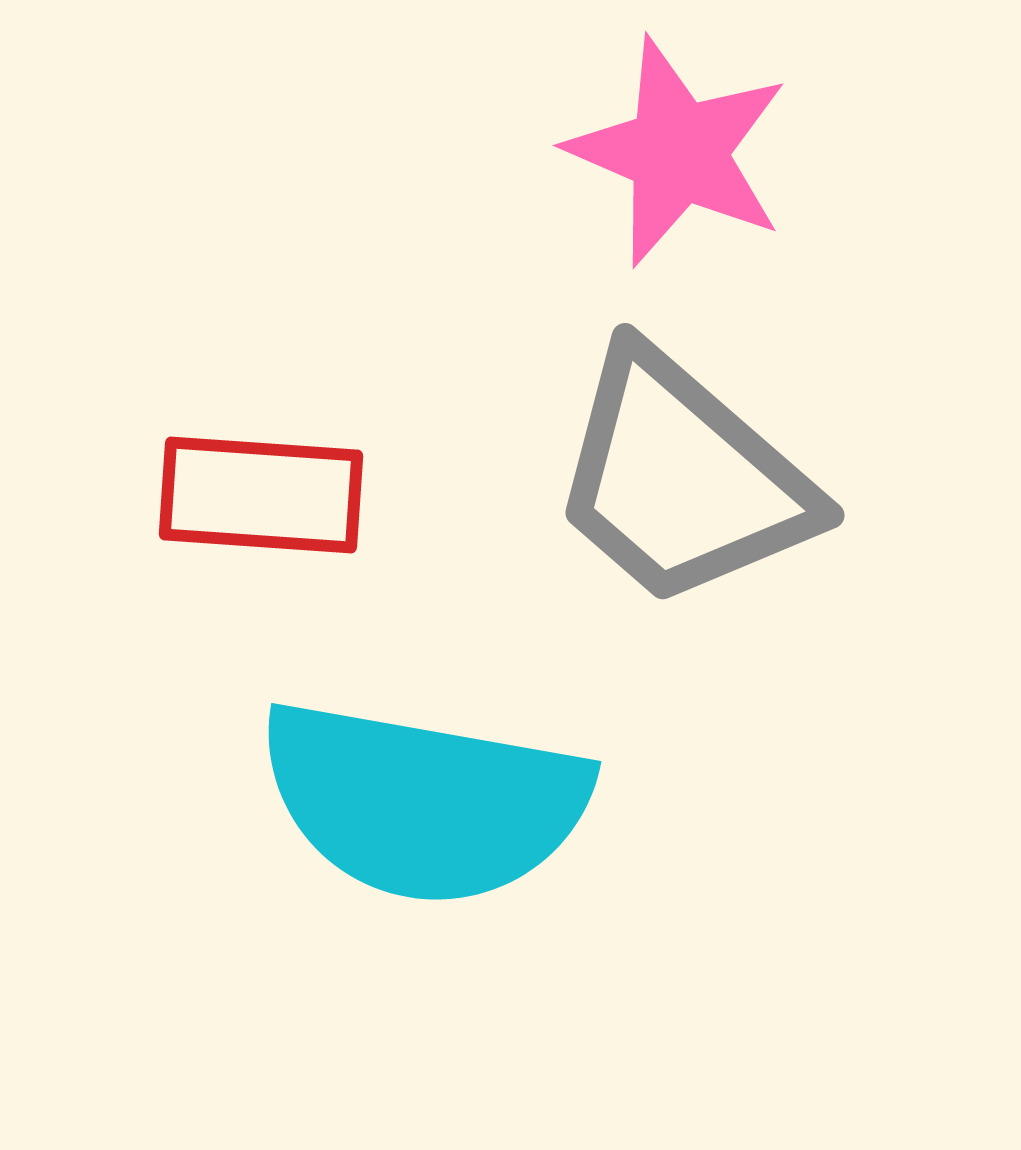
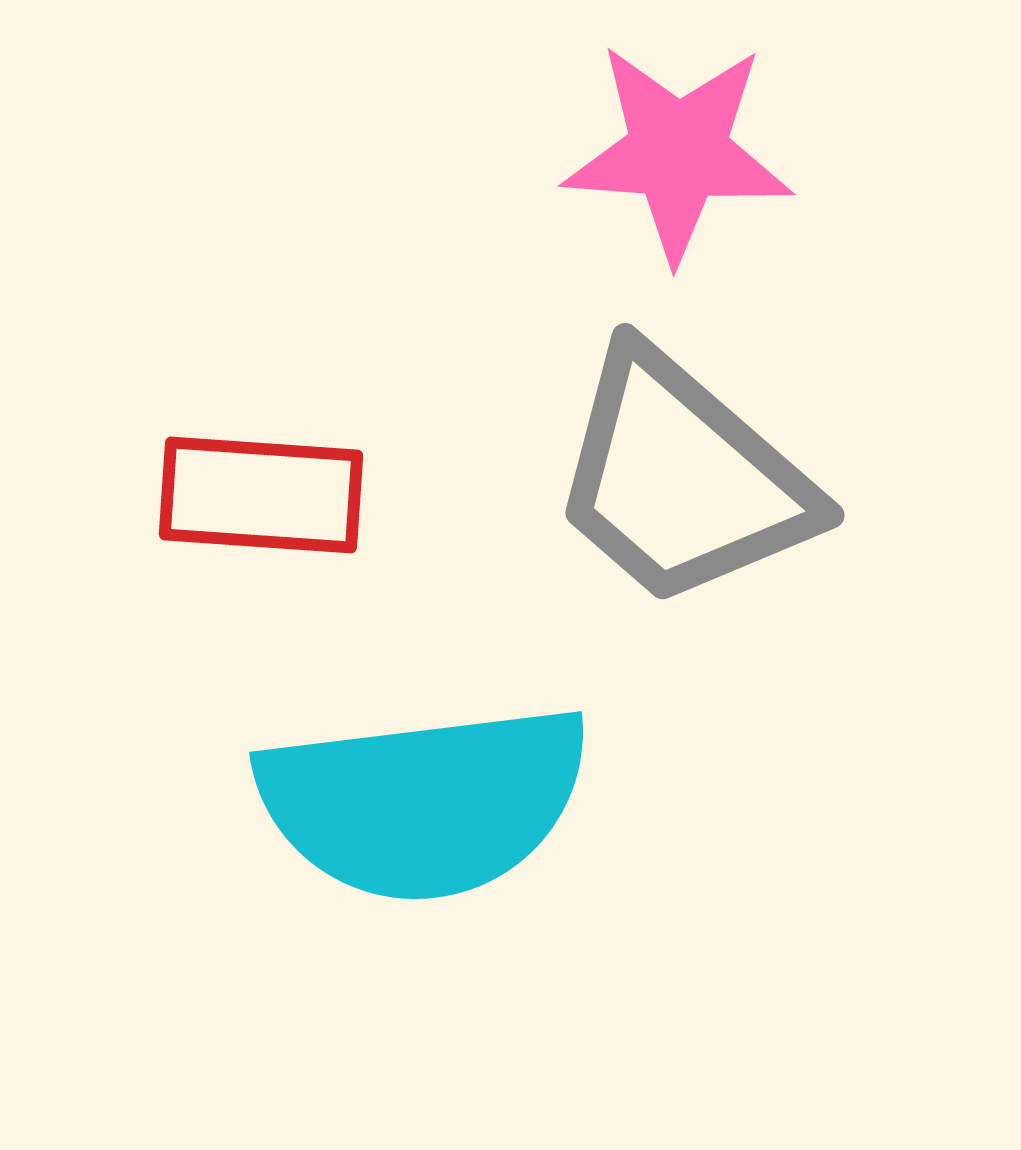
pink star: rotated 19 degrees counterclockwise
cyan semicircle: rotated 17 degrees counterclockwise
